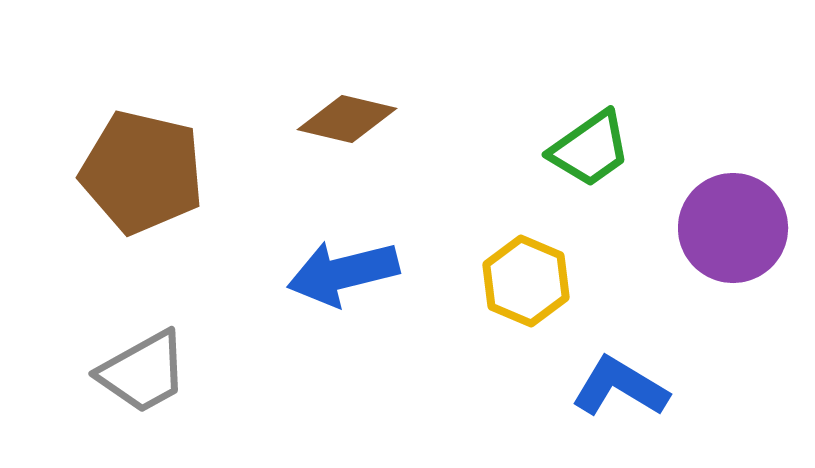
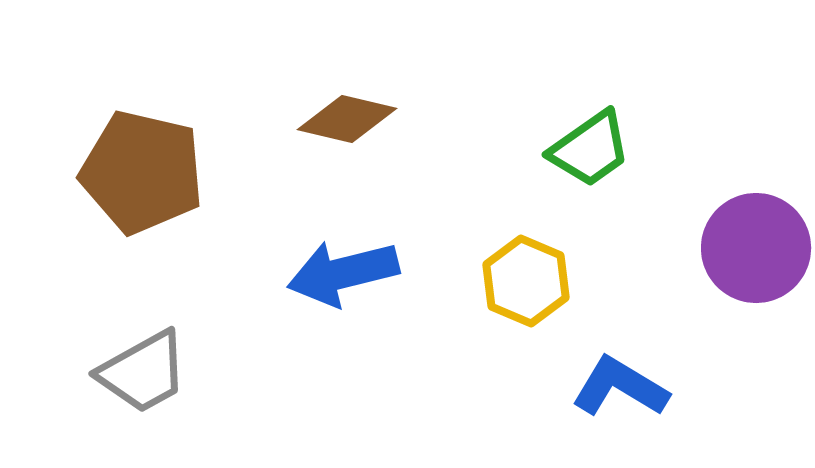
purple circle: moved 23 px right, 20 px down
